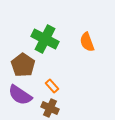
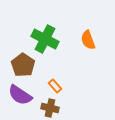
orange semicircle: moved 1 px right, 2 px up
orange rectangle: moved 3 px right
brown cross: rotated 12 degrees counterclockwise
